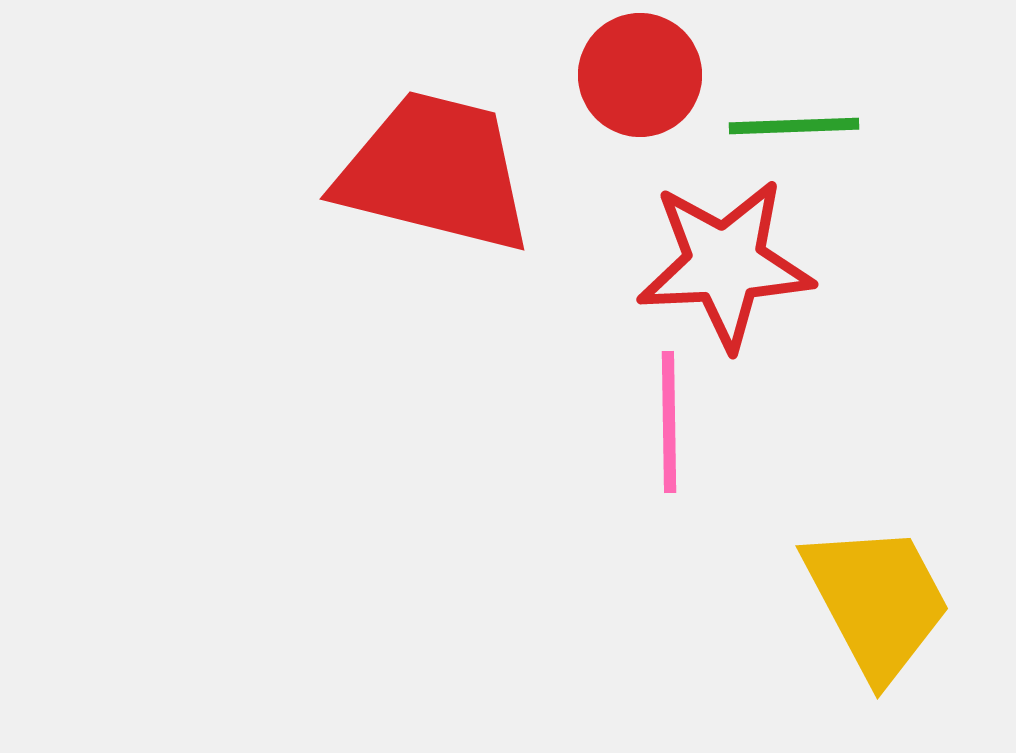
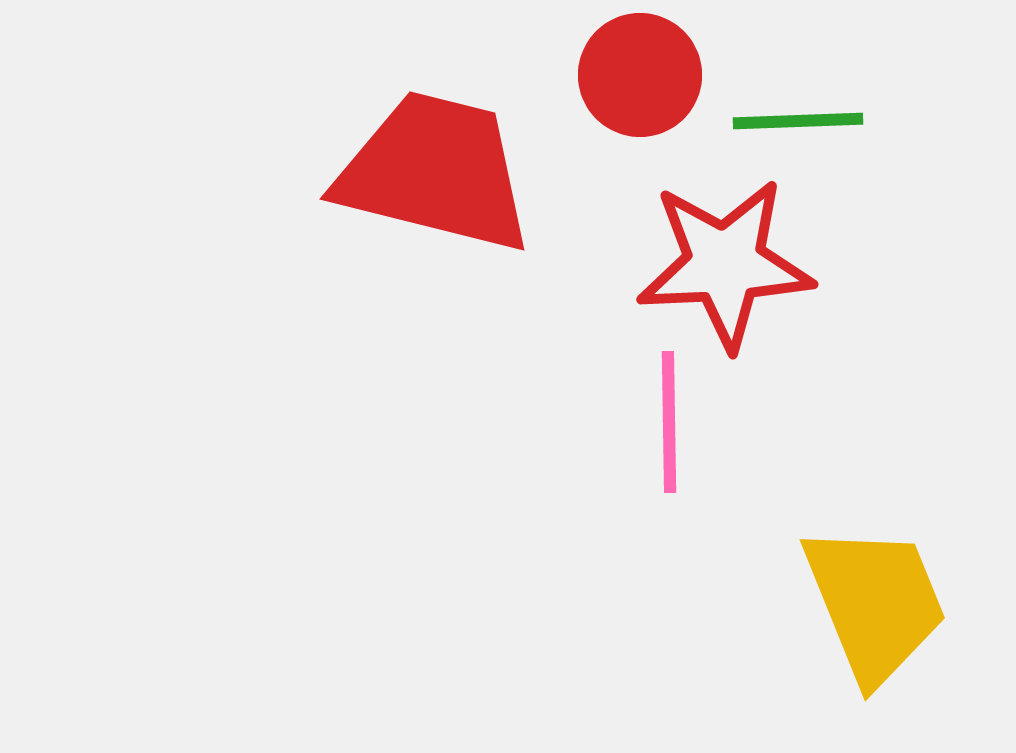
green line: moved 4 px right, 5 px up
yellow trapezoid: moved 2 px left, 2 px down; rotated 6 degrees clockwise
